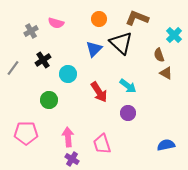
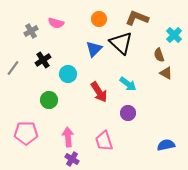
cyan arrow: moved 2 px up
pink trapezoid: moved 2 px right, 3 px up
